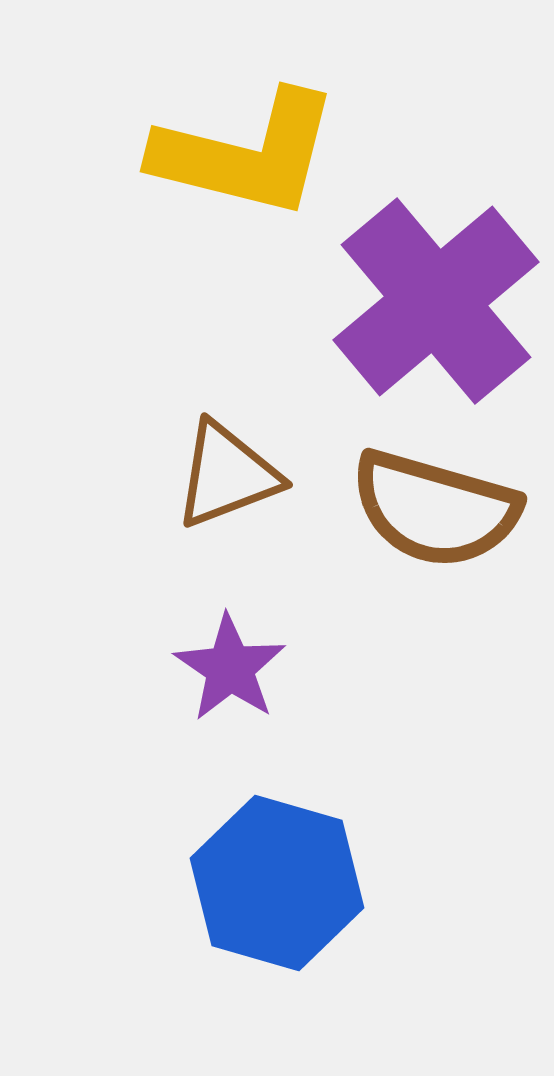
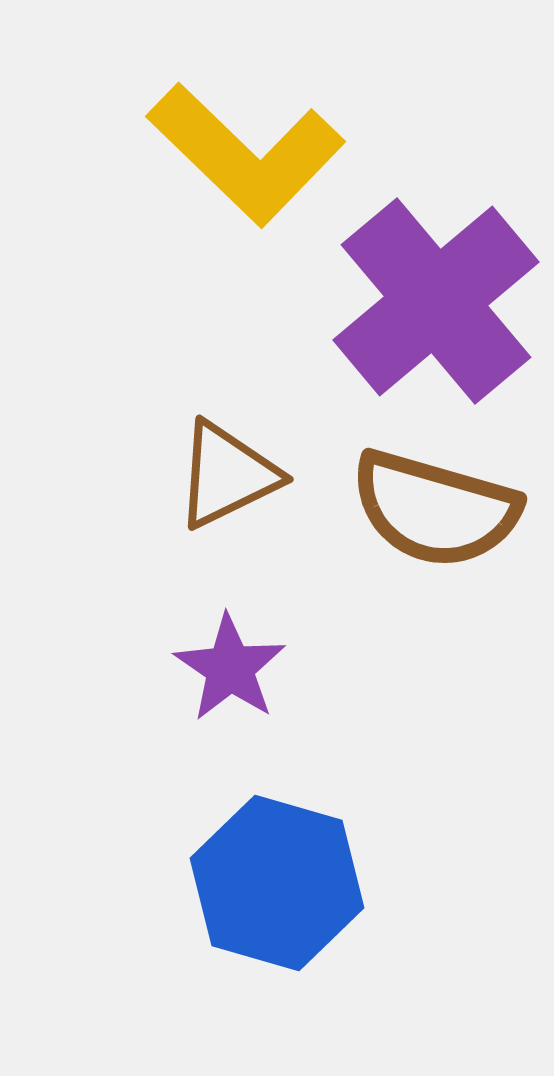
yellow L-shape: rotated 30 degrees clockwise
brown triangle: rotated 5 degrees counterclockwise
